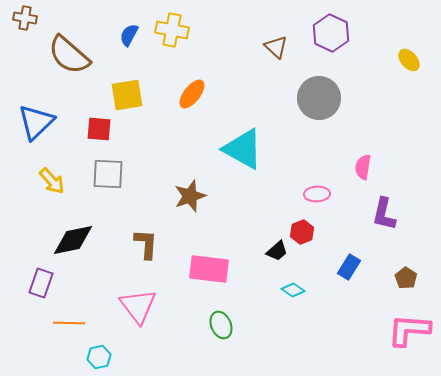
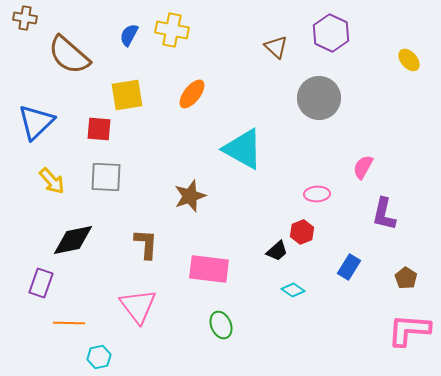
pink semicircle: rotated 20 degrees clockwise
gray square: moved 2 px left, 3 px down
